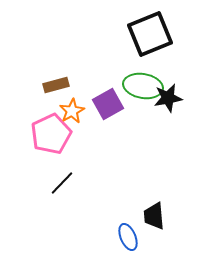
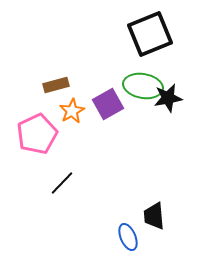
pink pentagon: moved 14 px left
